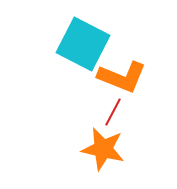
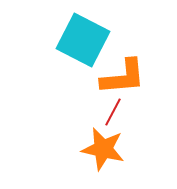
cyan square: moved 4 px up
orange L-shape: moved 1 px right; rotated 27 degrees counterclockwise
